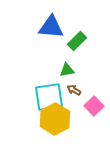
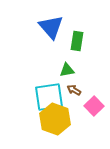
blue triangle: rotated 44 degrees clockwise
green rectangle: rotated 36 degrees counterclockwise
yellow hexagon: rotated 12 degrees counterclockwise
